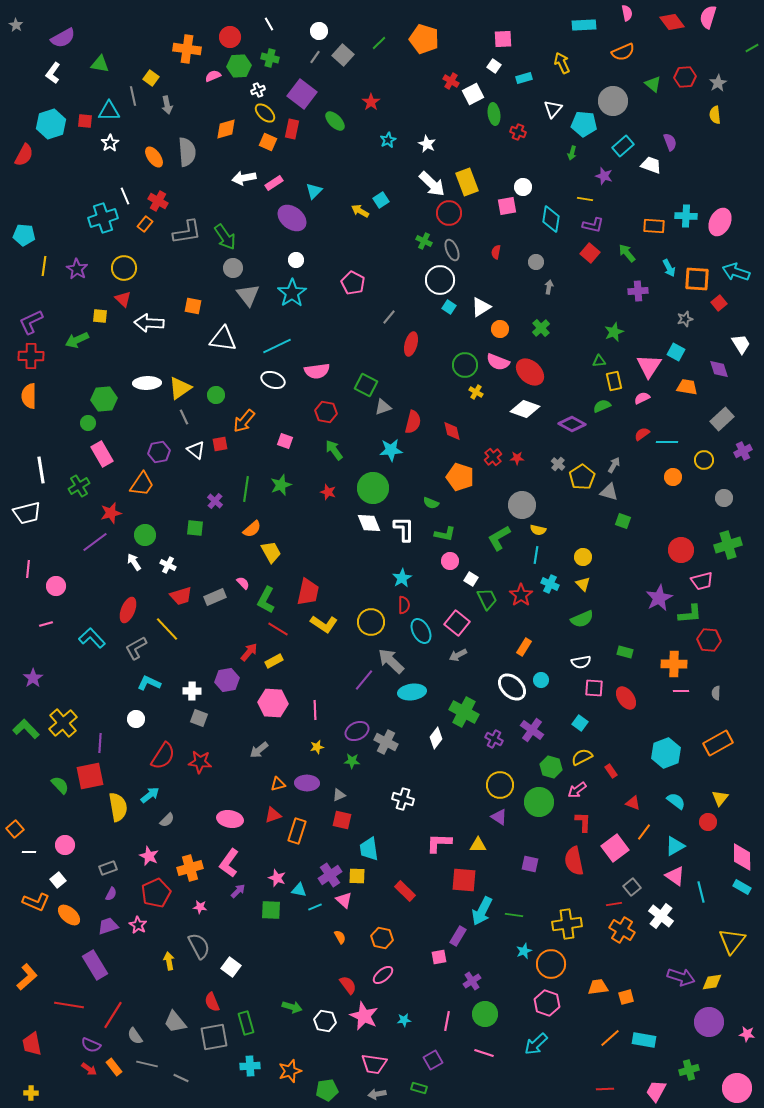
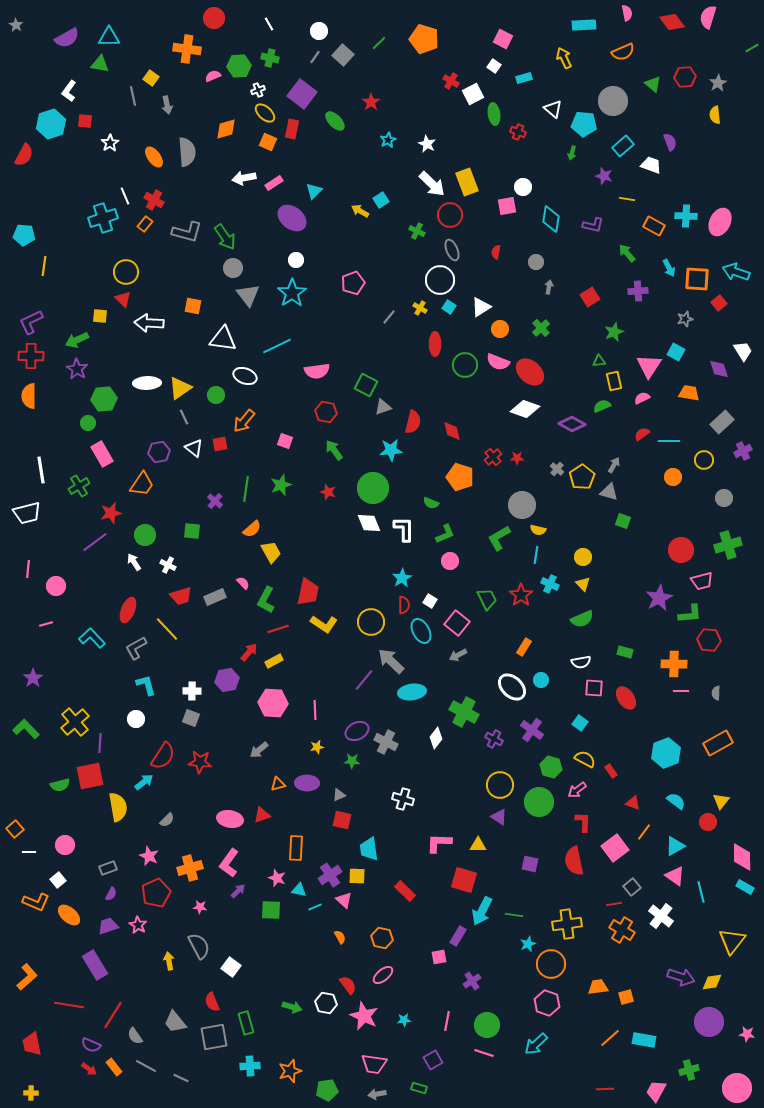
red circle at (230, 37): moved 16 px left, 19 px up
purple semicircle at (63, 38): moved 4 px right
pink square at (503, 39): rotated 30 degrees clockwise
yellow arrow at (562, 63): moved 2 px right, 5 px up
white L-shape at (53, 73): moved 16 px right, 18 px down
white triangle at (553, 109): rotated 30 degrees counterclockwise
cyan triangle at (109, 111): moved 74 px up
yellow line at (585, 199): moved 42 px right
red cross at (158, 201): moved 4 px left, 1 px up
red circle at (449, 213): moved 1 px right, 2 px down
orange rectangle at (654, 226): rotated 25 degrees clockwise
gray L-shape at (187, 232): rotated 24 degrees clockwise
green cross at (424, 241): moved 7 px left, 10 px up
red square at (590, 253): moved 44 px down; rotated 18 degrees clockwise
yellow circle at (124, 268): moved 2 px right, 4 px down
purple star at (77, 269): moved 100 px down
pink pentagon at (353, 283): rotated 25 degrees clockwise
red ellipse at (411, 344): moved 24 px right; rotated 15 degrees counterclockwise
white trapezoid at (741, 344): moved 2 px right, 7 px down
white ellipse at (273, 380): moved 28 px left, 4 px up
orange trapezoid at (687, 387): moved 2 px right, 6 px down
yellow cross at (476, 392): moved 56 px left, 84 px up
gray rectangle at (722, 419): moved 3 px down
cyan line at (667, 442): moved 2 px right, 1 px up
white triangle at (196, 450): moved 2 px left, 2 px up
gray cross at (558, 464): moved 1 px left, 5 px down
green square at (195, 528): moved 3 px left, 3 px down
green L-shape at (445, 534): rotated 35 degrees counterclockwise
white square at (471, 579): moved 41 px left, 22 px down
red line at (278, 629): rotated 50 degrees counterclockwise
cyan L-shape at (149, 683): moved 3 px left, 2 px down; rotated 50 degrees clockwise
gray square at (199, 718): moved 8 px left
yellow cross at (63, 723): moved 12 px right, 1 px up
yellow semicircle at (582, 757): moved 3 px right, 2 px down; rotated 55 degrees clockwise
green semicircle at (60, 785): rotated 120 degrees clockwise
cyan arrow at (150, 795): moved 6 px left, 13 px up
yellow triangle at (720, 798): moved 1 px right, 3 px down
red triangle at (273, 815): moved 11 px left
orange rectangle at (297, 831): moved 1 px left, 17 px down; rotated 15 degrees counterclockwise
red square at (464, 880): rotated 12 degrees clockwise
cyan rectangle at (742, 887): moved 3 px right
cyan star at (524, 951): moved 4 px right, 7 px up
green circle at (485, 1014): moved 2 px right, 11 px down
white hexagon at (325, 1021): moved 1 px right, 18 px up
gray line at (147, 1064): moved 1 px left, 2 px down; rotated 15 degrees clockwise
